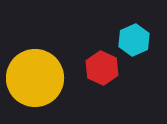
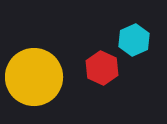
yellow circle: moved 1 px left, 1 px up
